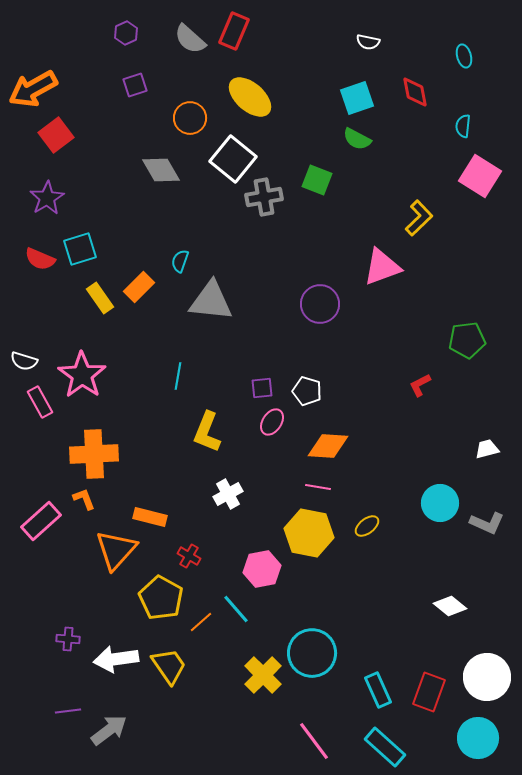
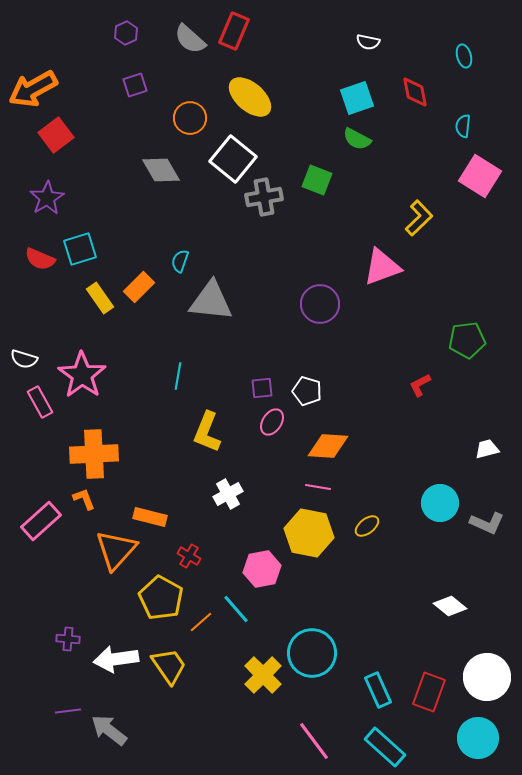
white semicircle at (24, 361): moved 2 px up
gray arrow at (109, 730): rotated 105 degrees counterclockwise
